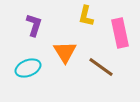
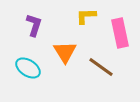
yellow L-shape: rotated 75 degrees clockwise
cyan ellipse: rotated 55 degrees clockwise
